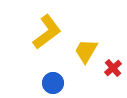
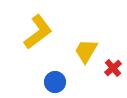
yellow L-shape: moved 9 px left
blue circle: moved 2 px right, 1 px up
